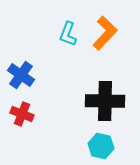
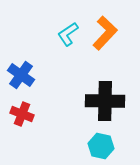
cyan L-shape: rotated 35 degrees clockwise
